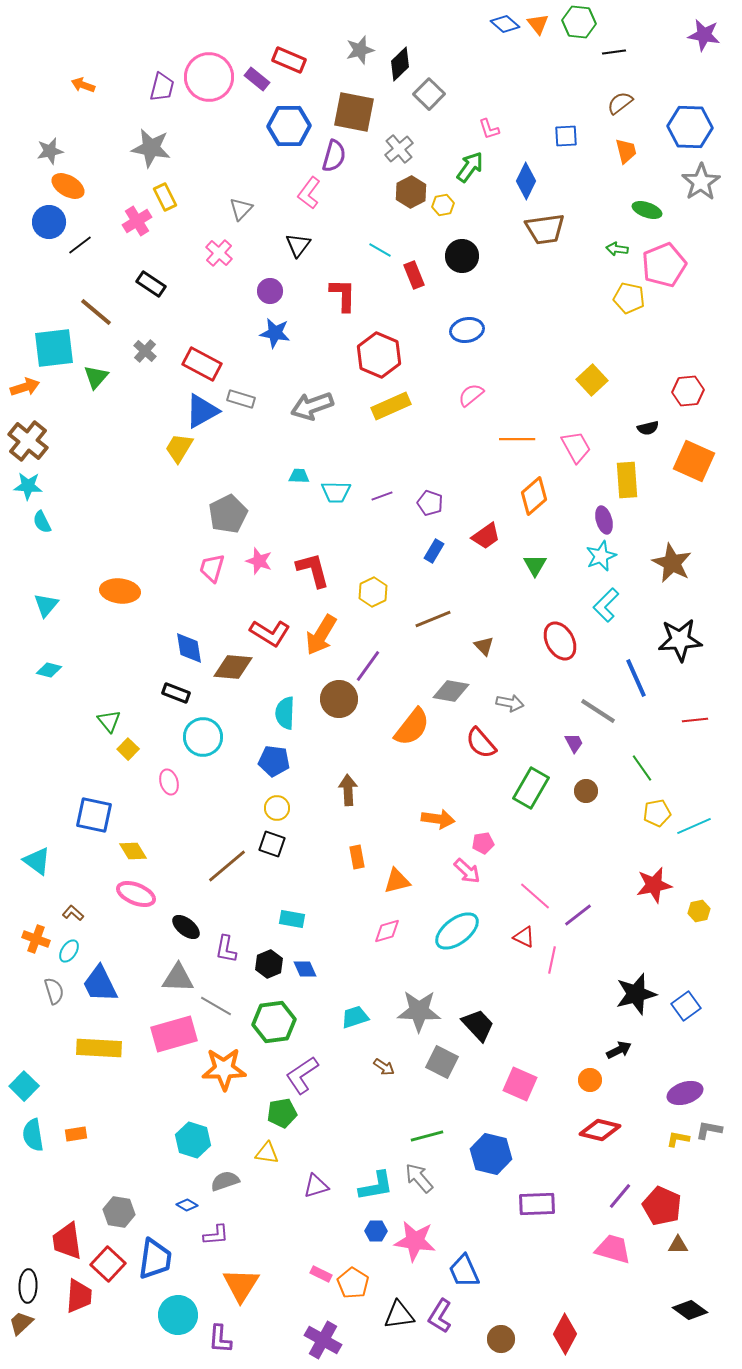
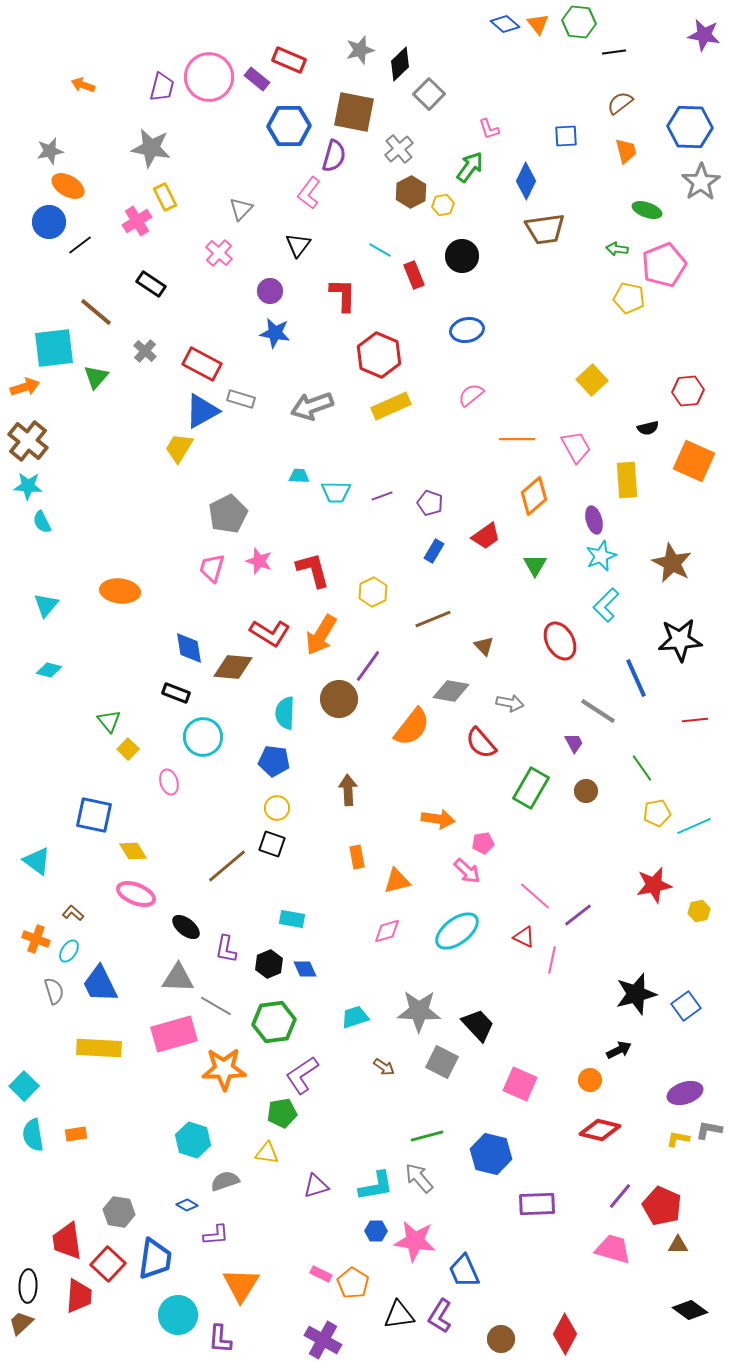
purple ellipse at (604, 520): moved 10 px left
